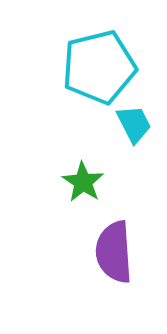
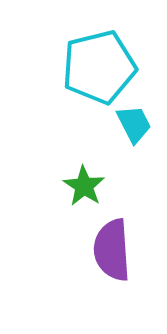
green star: moved 1 px right, 4 px down
purple semicircle: moved 2 px left, 2 px up
